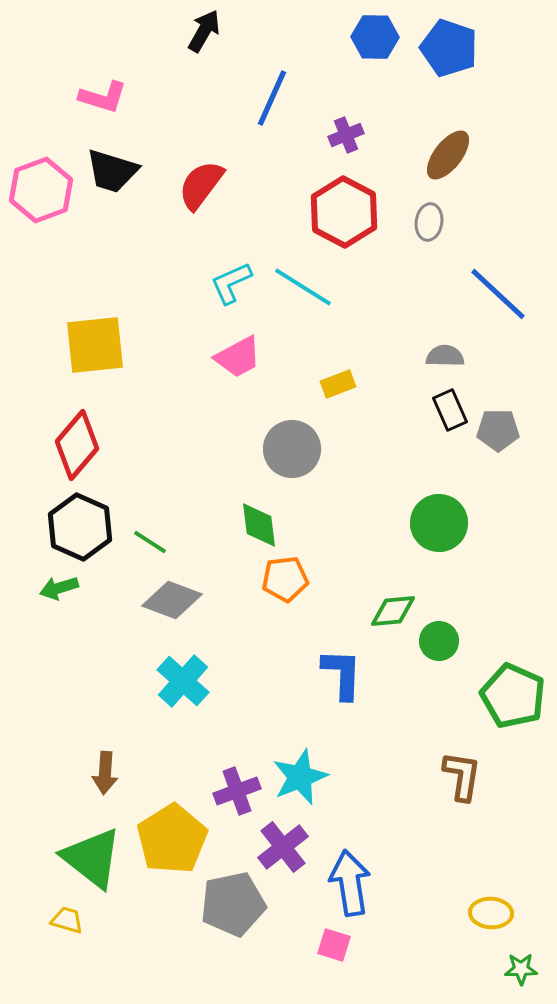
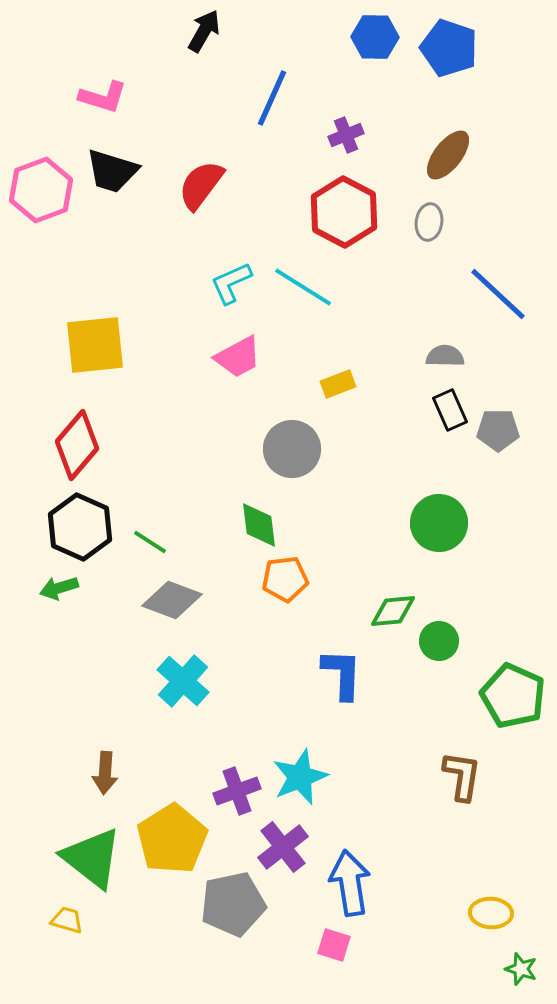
green star at (521, 969): rotated 20 degrees clockwise
